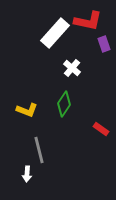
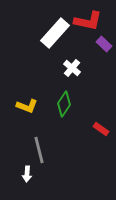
purple rectangle: rotated 28 degrees counterclockwise
yellow L-shape: moved 4 px up
